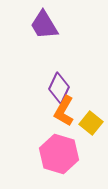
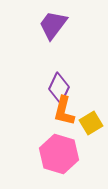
purple trapezoid: moved 9 px right; rotated 68 degrees clockwise
orange L-shape: rotated 16 degrees counterclockwise
yellow square: rotated 20 degrees clockwise
